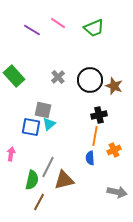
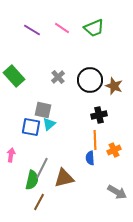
pink line: moved 4 px right, 5 px down
orange line: moved 4 px down; rotated 12 degrees counterclockwise
pink arrow: moved 1 px down
gray line: moved 6 px left, 1 px down
brown triangle: moved 2 px up
gray arrow: rotated 18 degrees clockwise
